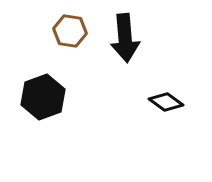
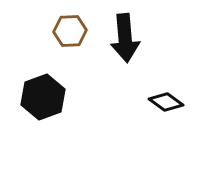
brown hexagon: rotated 12 degrees counterclockwise
